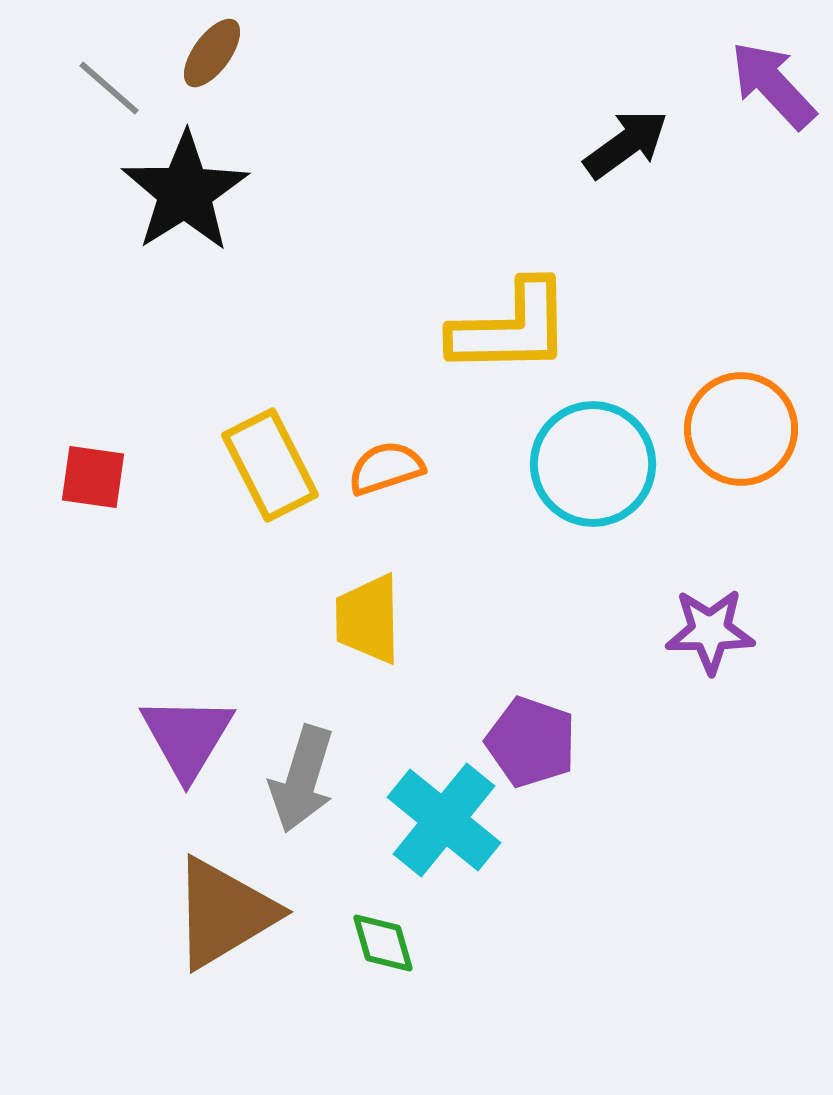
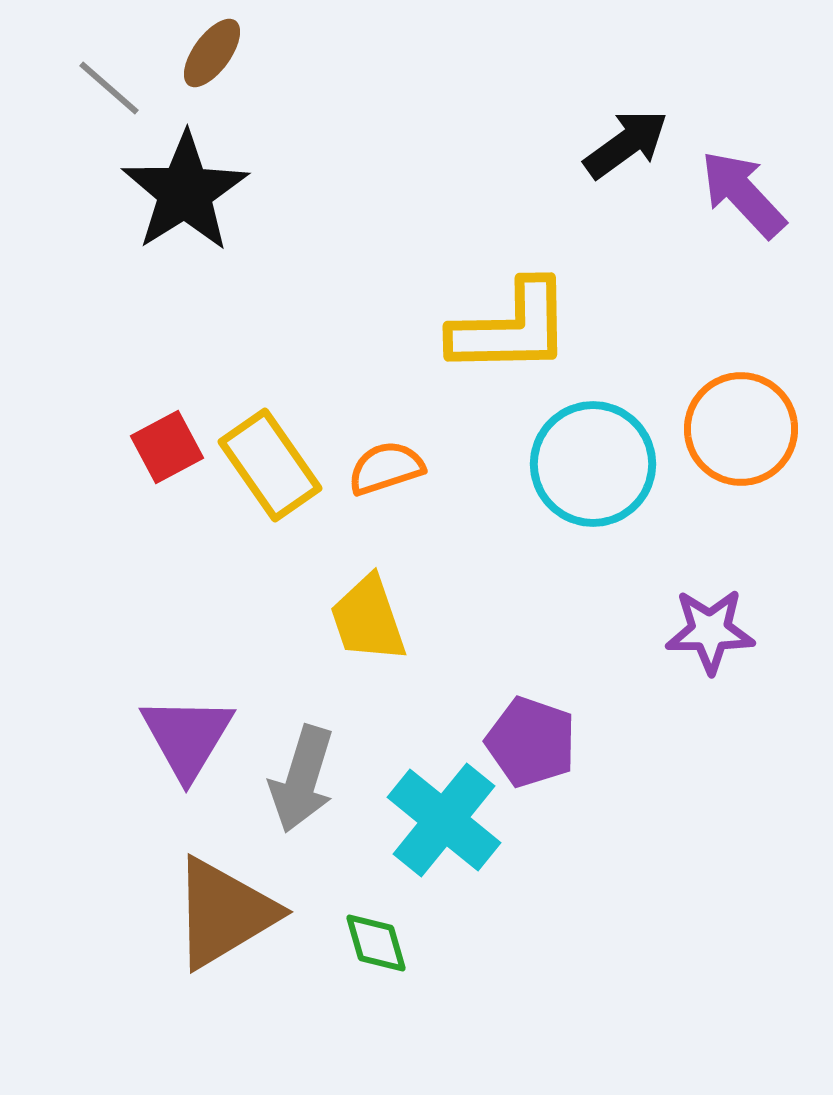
purple arrow: moved 30 px left, 109 px down
yellow rectangle: rotated 8 degrees counterclockwise
red square: moved 74 px right, 30 px up; rotated 36 degrees counterclockwise
yellow trapezoid: rotated 18 degrees counterclockwise
green diamond: moved 7 px left
